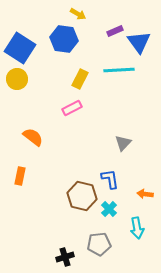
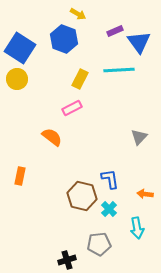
blue hexagon: rotated 12 degrees clockwise
orange semicircle: moved 19 px right
gray triangle: moved 16 px right, 6 px up
black cross: moved 2 px right, 3 px down
